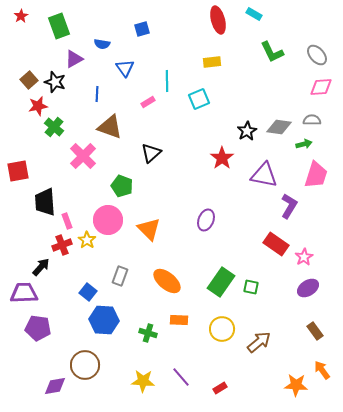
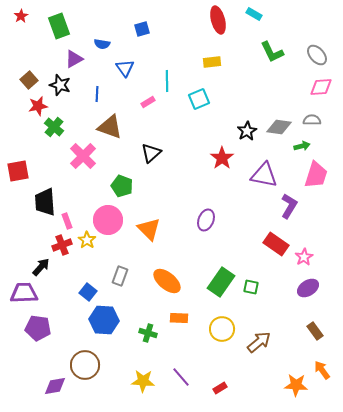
black star at (55, 82): moved 5 px right, 3 px down
green arrow at (304, 144): moved 2 px left, 2 px down
orange rectangle at (179, 320): moved 2 px up
